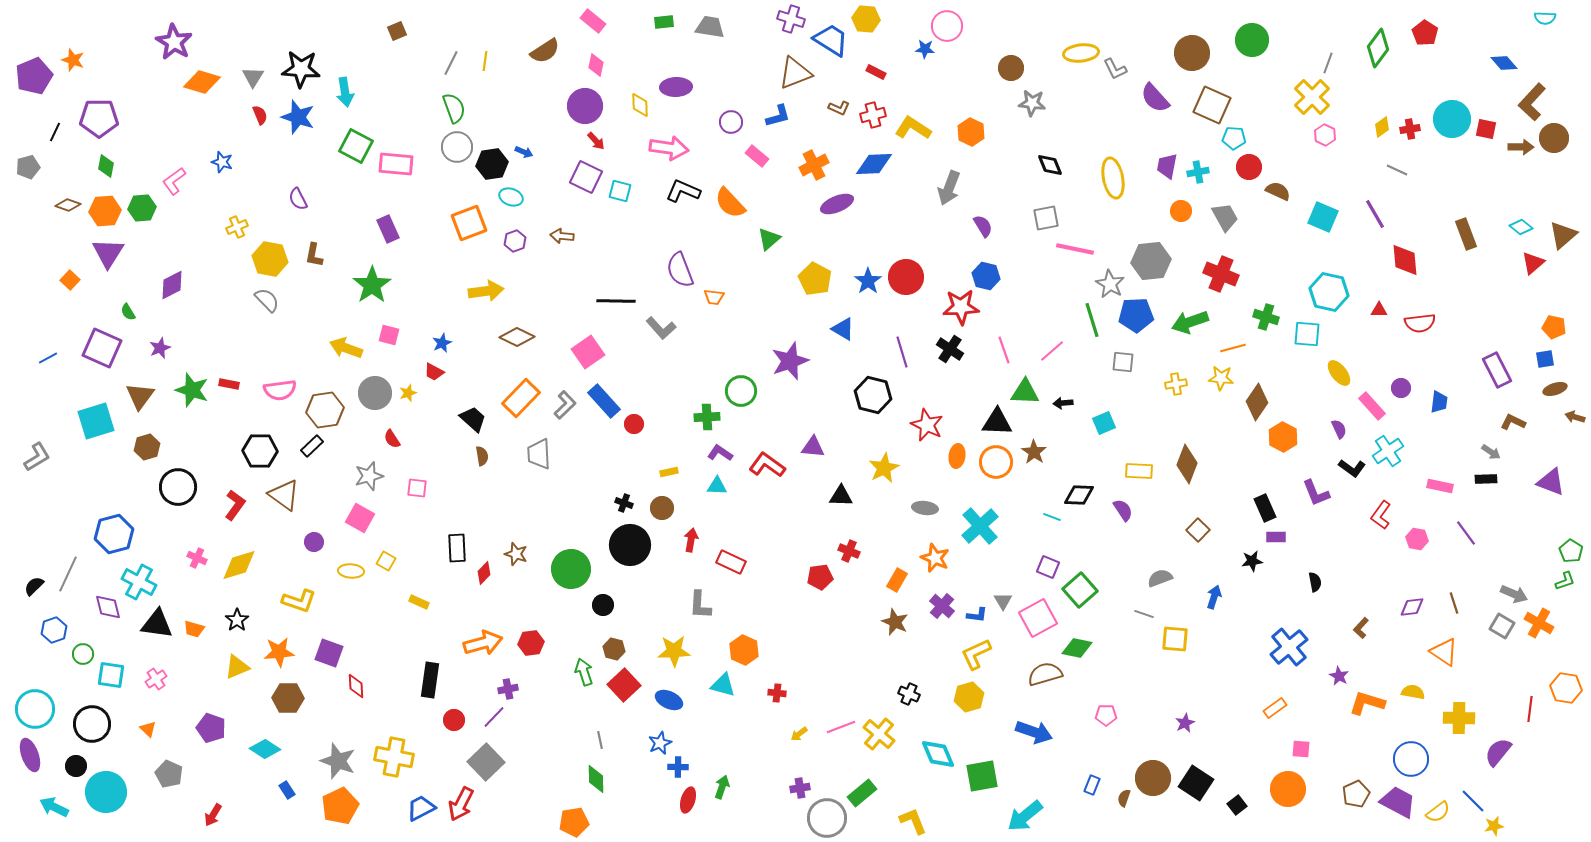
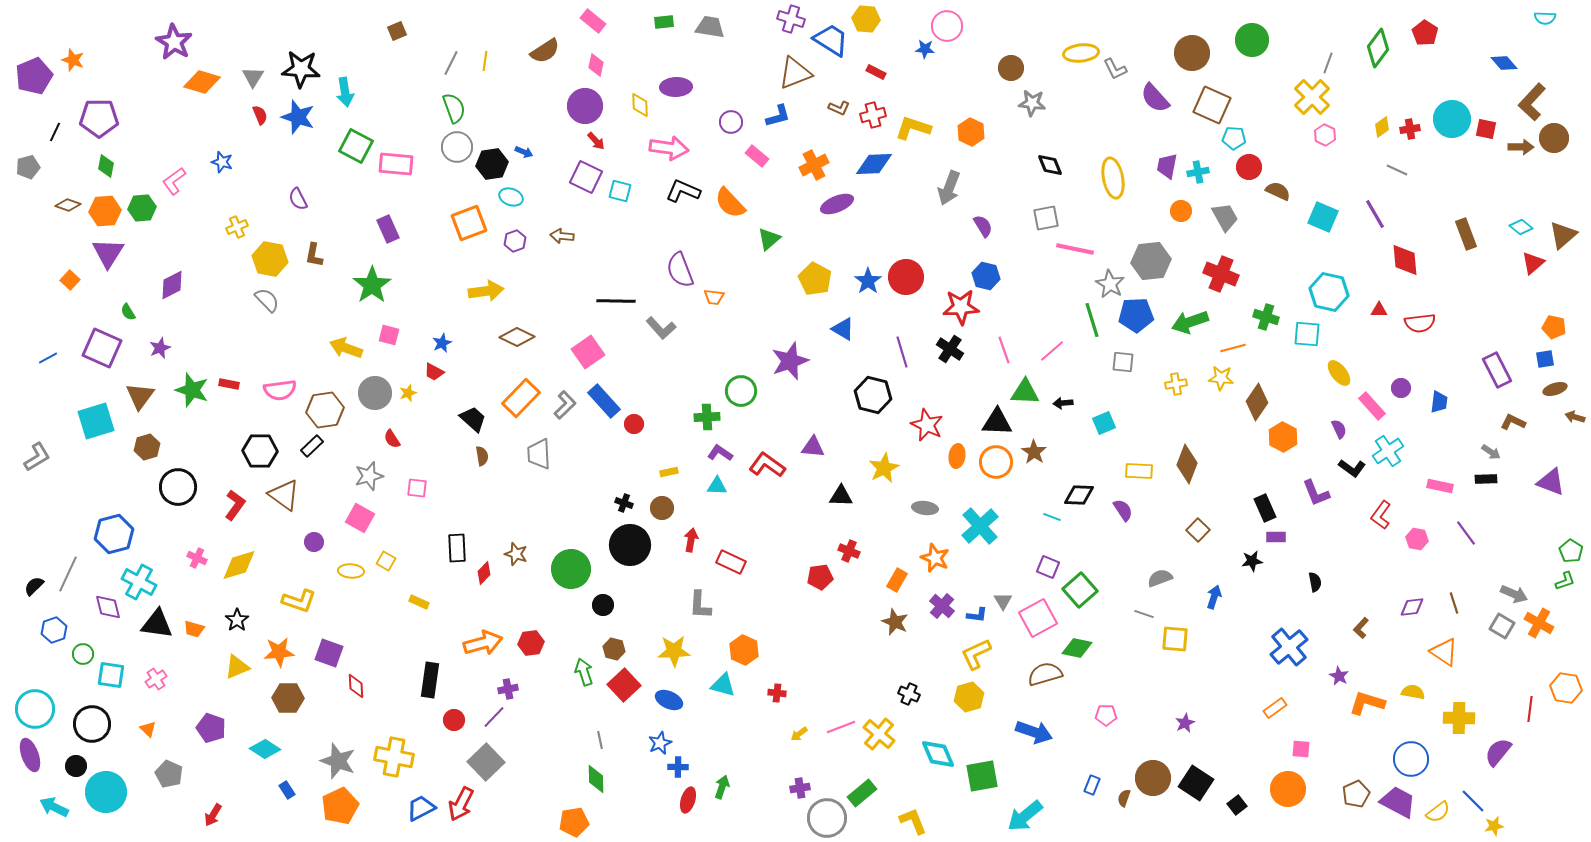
yellow L-shape at (913, 128): rotated 15 degrees counterclockwise
